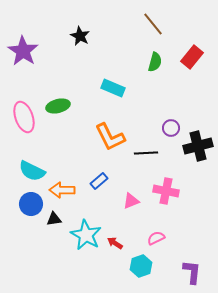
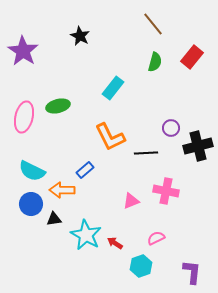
cyan rectangle: rotated 75 degrees counterclockwise
pink ellipse: rotated 32 degrees clockwise
blue rectangle: moved 14 px left, 11 px up
